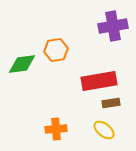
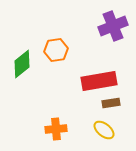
purple cross: rotated 12 degrees counterclockwise
green diamond: rotated 32 degrees counterclockwise
